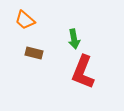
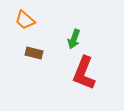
green arrow: rotated 30 degrees clockwise
red L-shape: moved 1 px right, 1 px down
